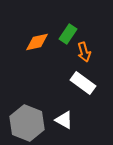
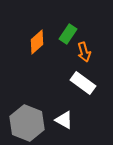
orange diamond: rotated 30 degrees counterclockwise
